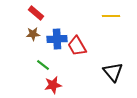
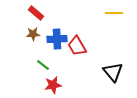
yellow line: moved 3 px right, 3 px up
